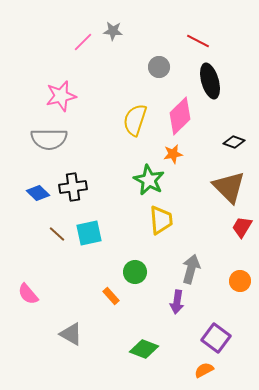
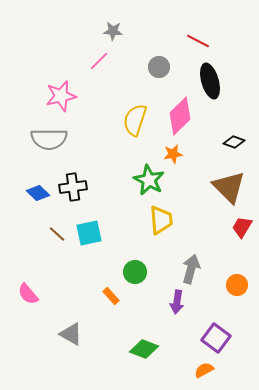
pink line: moved 16 px right, 19 px down
orange circle: moved 3 px left, 4 px down
